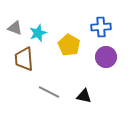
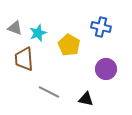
blue cross: rotated 18 degrees clockwise
purple circle: moved 12 px down
black triangle: moved 2 px right, 3 px down
